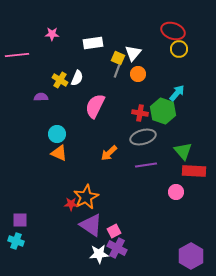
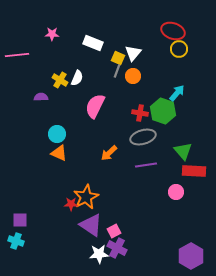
white rectangle: rotated 30 degrees clockwise
orange circle: moved 5 px left, 2 px down
